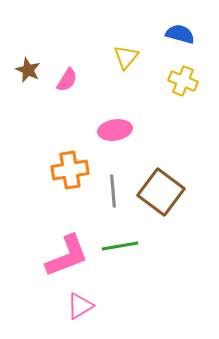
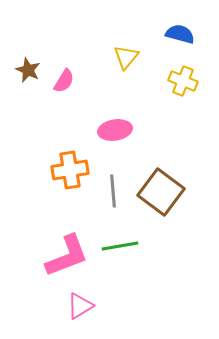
pink semicircle: moved 3 px left, 1 px down
